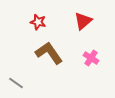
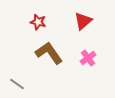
pink cross: moved 3 px left; rotated 21 degrees clockwise
gray line: moved 1 px right, 1 px down
